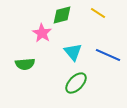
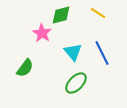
green diamond: moved 1 px left
blue line: moved 6 px left, 2 px up; rotated 40 degrees clockwise
green semicircle: moved 4 px down; rotated 48 degrees counterclockwise
